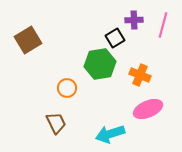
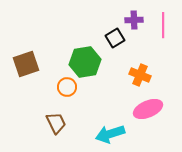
pink line: rotated 15 degrees counterclockwise
brown square: moved 2 px left, 24 px down; rotated 12 degrees clockwise
green hexagon: moved 15 px left, 2 px up
orange circle: moved 1 px up
